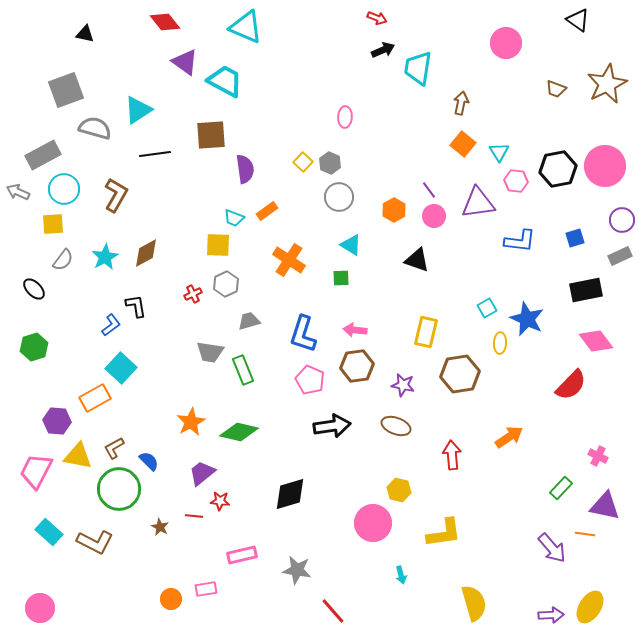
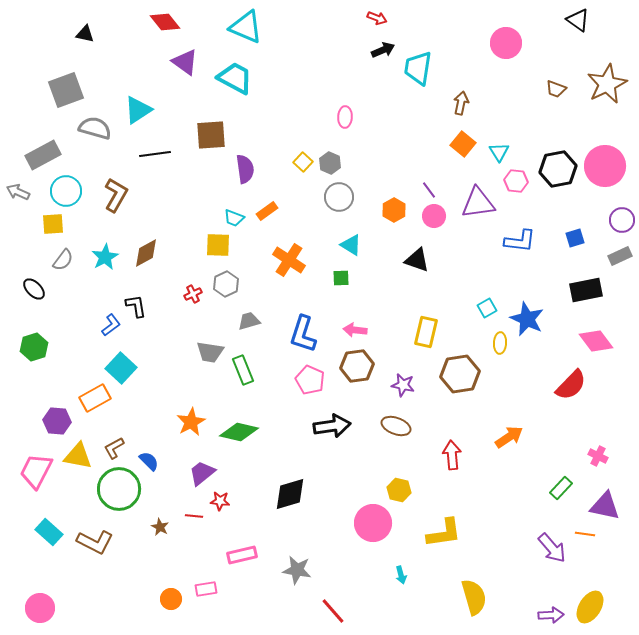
cyan trapezoid at (225, 81): moved 10 px right, 3 px up
cyan circle at (64, 189): moved 2 px right, 2 px down
yellow semicircle at (474, 603): moved 6 px up
